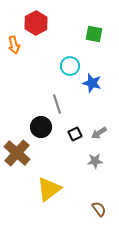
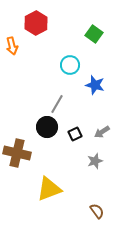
green square: rotated 24 degrees clockwise
orange arrow: moved 2 px left, 1 px down
cyan circle: moved 1 px up
blue star: moved 3 px right, 2 px down
gray line: rotated 48 degrees clockwise
black circle: moved 6 px right
gray arrow: moved 3 px right, 1 px up
brown cross: rotated 28 degrees counterclockwise
gray star: rotated 14 degrees counterclockwise
yellow triangle: rotated 16 degrees clockwise
brown semicircle: moved 2 px left, 2 px down
